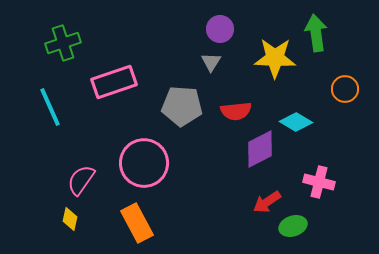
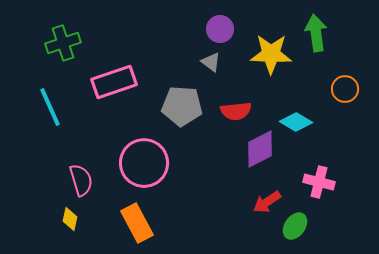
yellow star: moved 4 px left, 4 px up
gray triangle: rotated 25 degrees counterclockwise
pink semicircle: rotated 128 degrees clockwise
green ellipse: moved 2 px right; rotated 36 degrees counterclockwise
